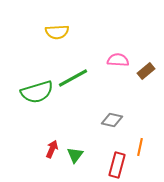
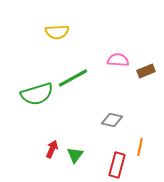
brown rectangle: rotated 18 degrees clockwise
green semicircle: moved 2 px down
